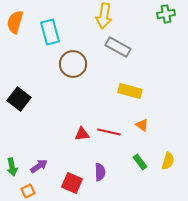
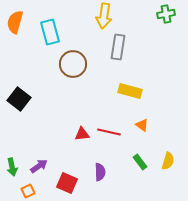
gray rectangle: rotated 70 degrees clockwise
red square: moved 5 px left
